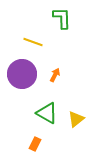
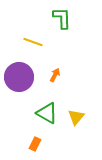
purple circle: moved 3 px left, 3 px down
yellow triangle: moved 2 px up; rotated 12 degrees counterclockwise
